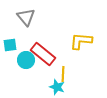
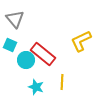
gray triangle: moved 11 px left, 2 px down
yellow L-shape: rotated 30 degrees counterclockwise
cyan square: rotated 32 degrees clockwise
yellow line: moved 1 px left, 8 px down
cyan star: moved 21 px left
